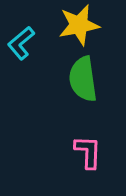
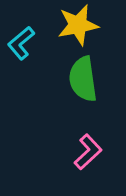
yellow star: moved 1 px left
pink L-shape: rotated 45 degrees clockwise
